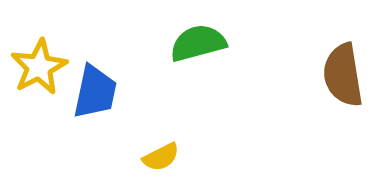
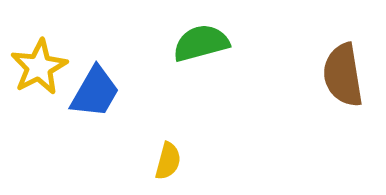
green semicircle: moved 3 px right
blue trapezoid: rotated 18 degrees clockwise
yellow semicircle: moved 7 px right, 4 px down; rotated 48 degrees counterclockwise
